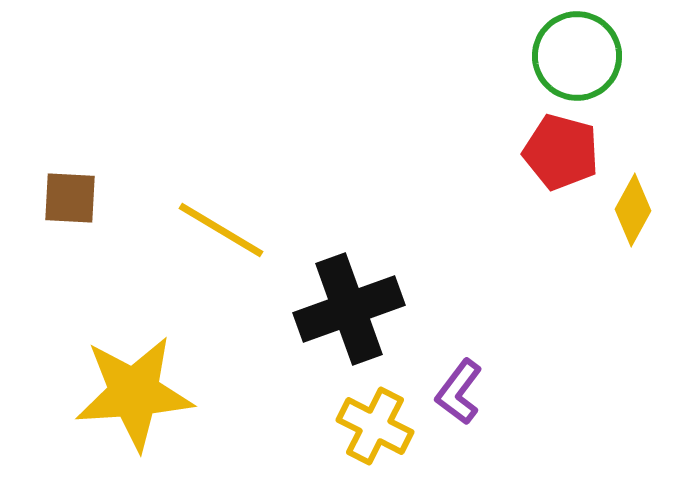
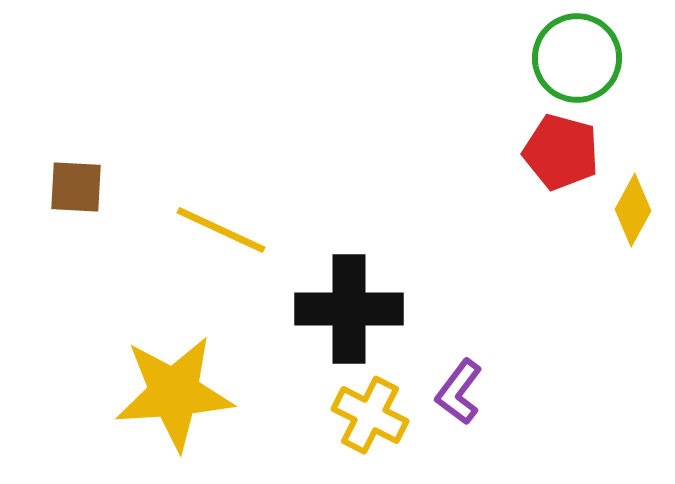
green circle: moved 2 px down
brown square: moved 6 px right, 11 px up
yellow line: rotated 6 degrees counterclockwise
black cross: rotated 20 degrees clockwise
yellow star: moved 40 px right
yellow cross: moved 5 px left, 11 px up
